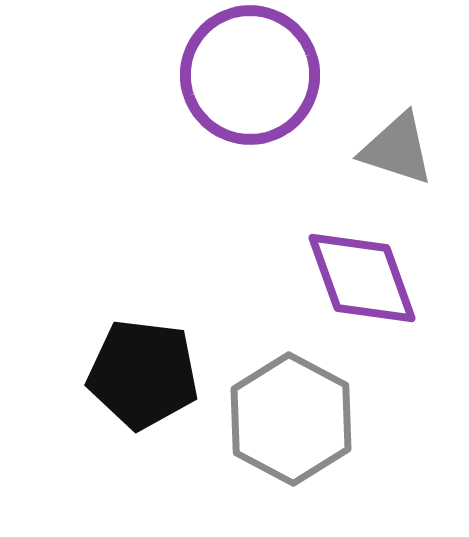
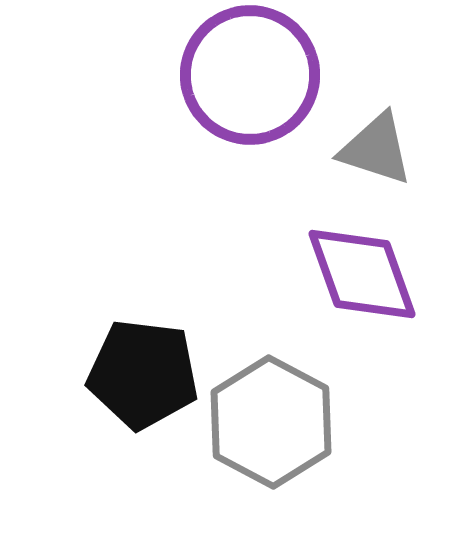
gray triangle: moved 21 px left
purple diamond: moved 4 px up
gray hexagon: moved 20 px left, 3 px down
